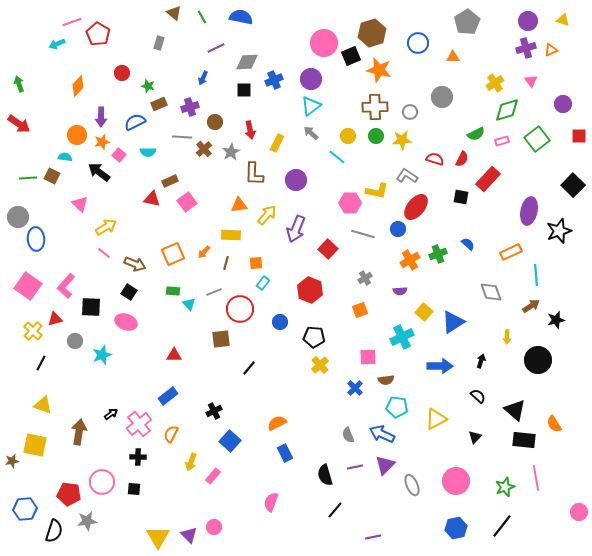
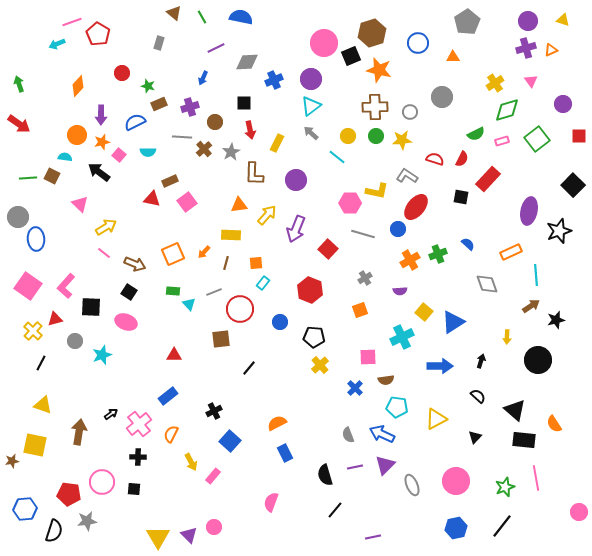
black square at (244, 90): moved 13 px down
purple arrow at (101, 117): moved 2 px up
gray diamond at (491, 292): moved 4 px left, 8 px up
yellow arrow at (191, 462): rotated 48 degrees counterclockwise
